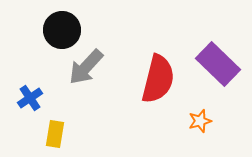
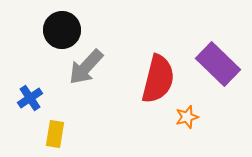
orange star: moved 13 px left, 4 px up
